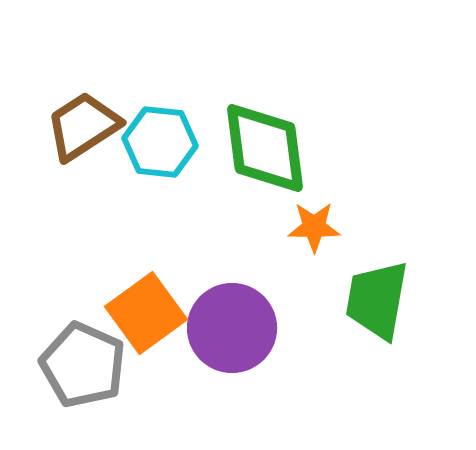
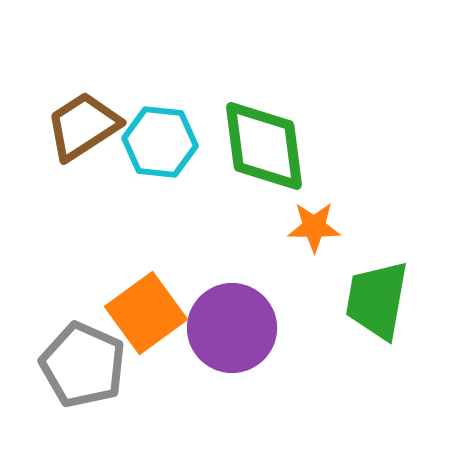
green diamond: moved 1 px left, 2 px up
